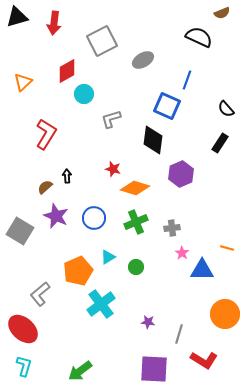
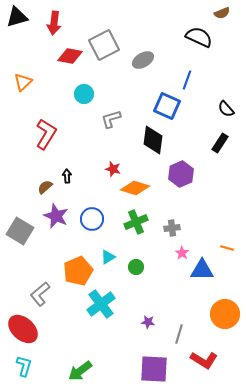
gray square at (102, 41): moved 2 px right, 4 px down
red diamond at (67, 71): moved 3 px right, 15 px up; rotated 40 degrees clockwise
blue circle at (94, 218): moved 2 px left, 1 px down
